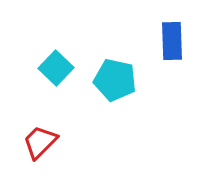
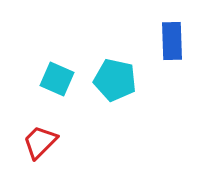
cyan square: moved 1 px right, 11 px down; rotated 20 degrees counterclockwise
